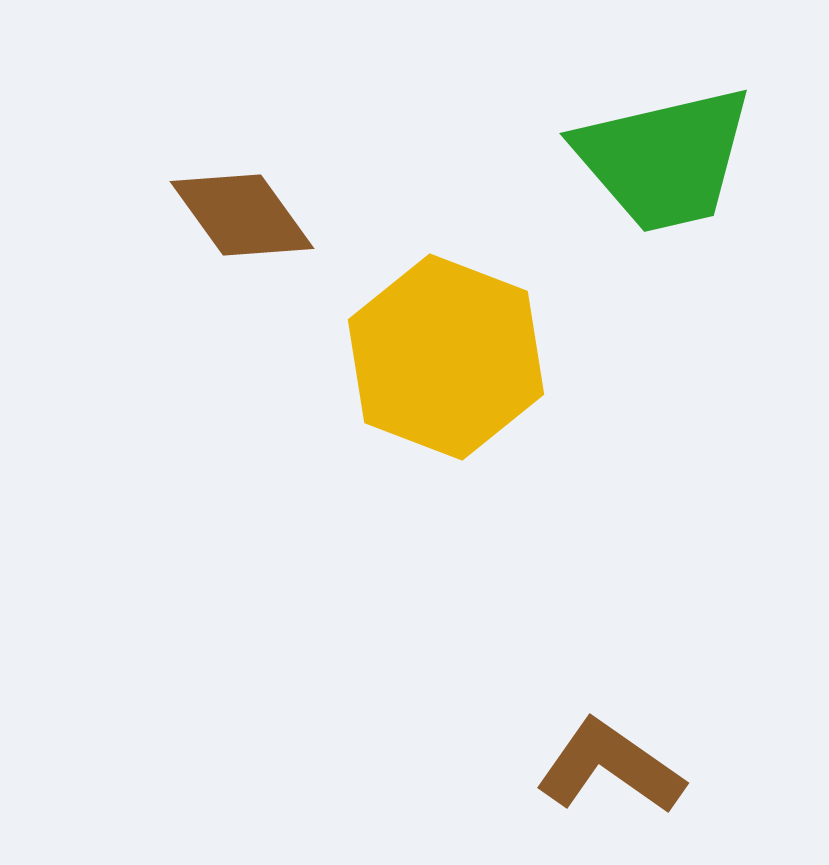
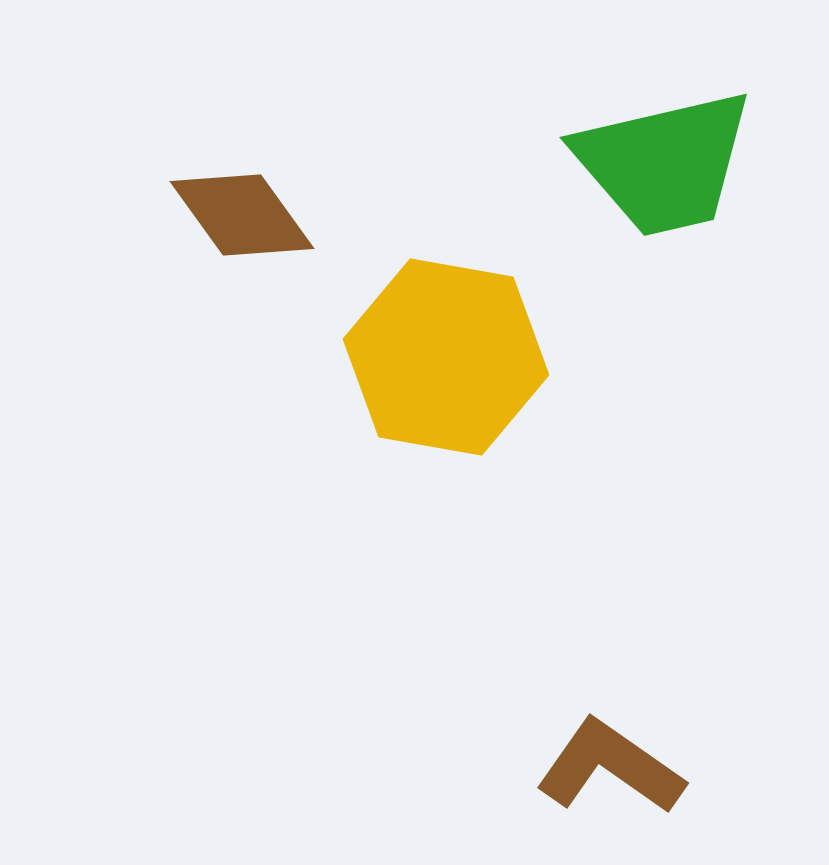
green trapezoid: moved 4 px down
yellow hexagon: rotated 11 degrees counterclockwise
